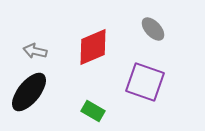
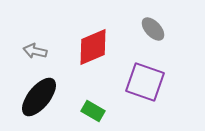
black ellipse: moved 10 px right, 5 px down
